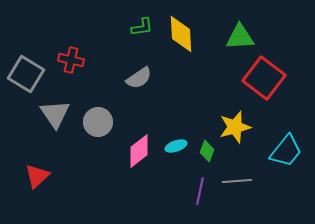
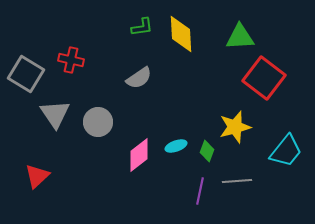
pink diamond: moved 4 px down
